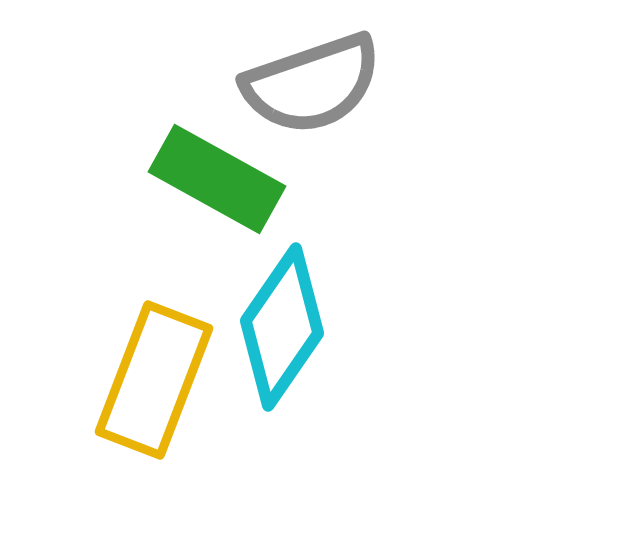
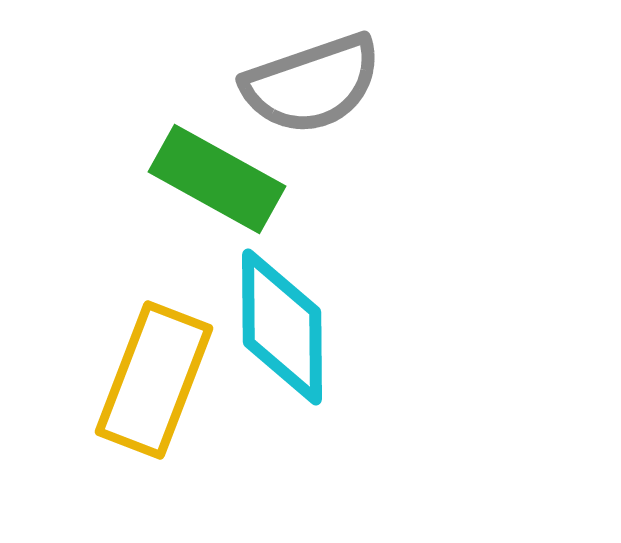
cyan diamond: rotated 35 degrees counterclockwise
